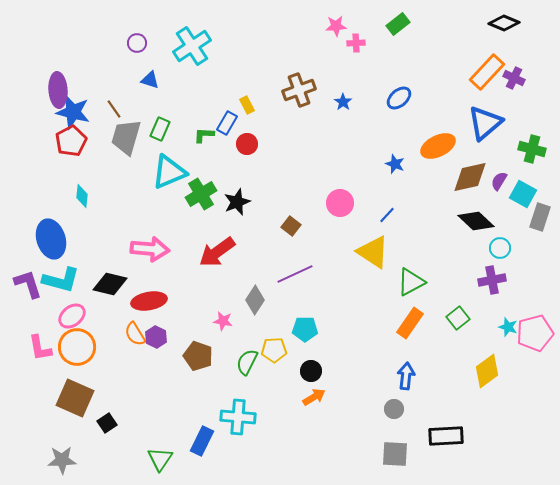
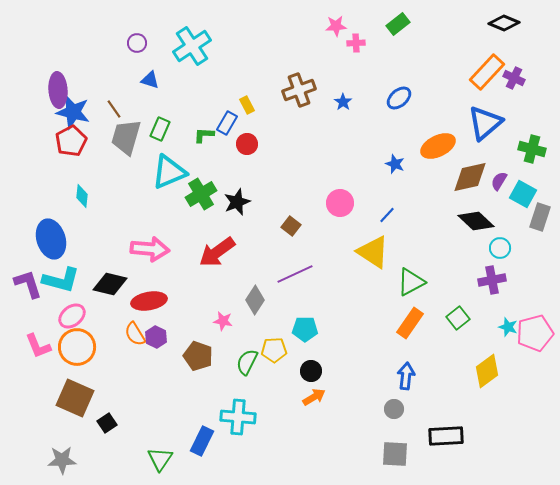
pink L-shape at (40, 348): moved 2 px left, 2 px up; rotated 12 degrees counterclockwise
